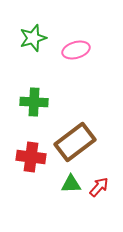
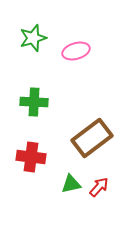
pink ellipse: moved 1 px down
brown rectangle: moved 17 px right, 4 px up
green triangle: rotated 10 degrees counterclockwise
